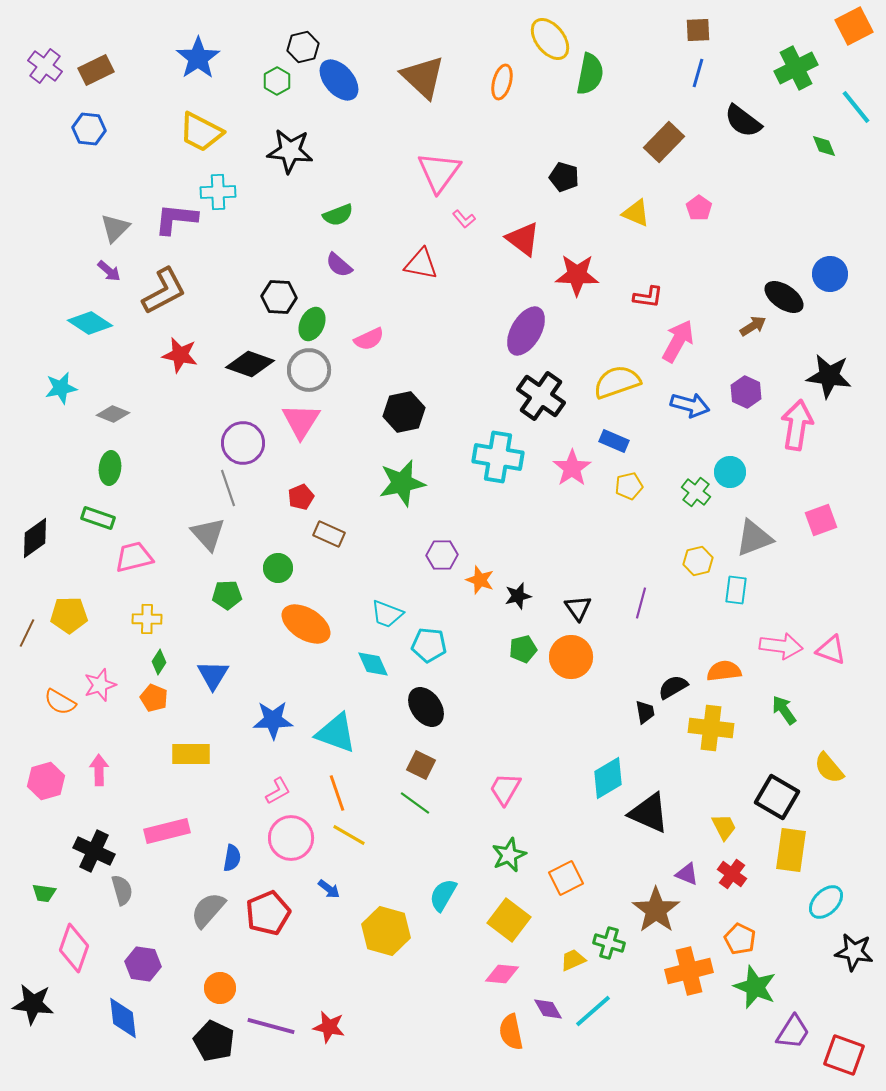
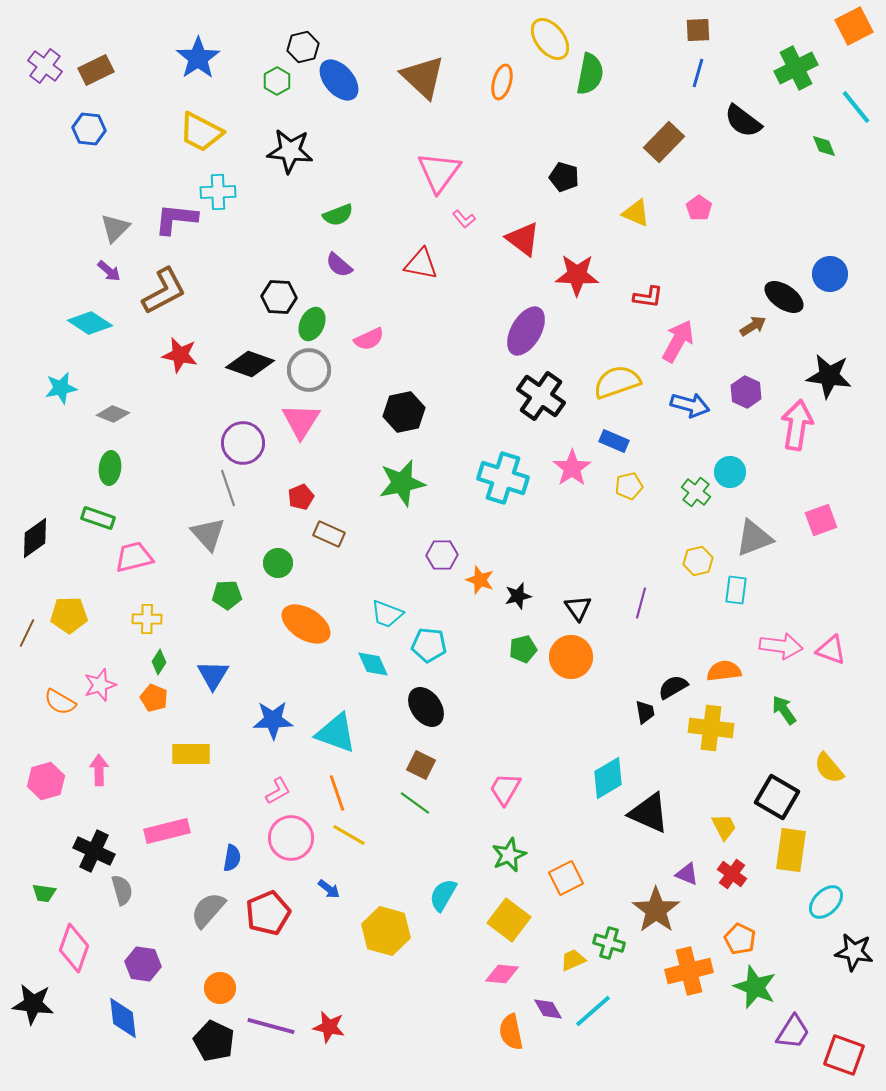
cyan cross at (498, 457): moved 5 px right, 21 px down; rotated 9 degrees clockwise
green circle at (278, 568): moved 5 px up
